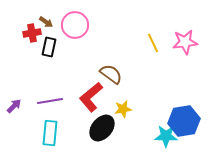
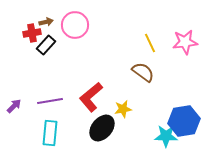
brown arrow: rotated 48 degrees counterclockwise
yellow line: moved 3 px left
black rectangle: moved 3 px left, 2 px up; rotated 30 degrees clockwise
brown semicircle: moved 32 px right, 2 px up
